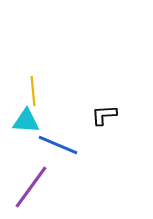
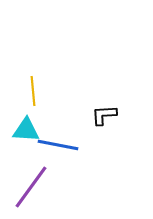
cyan triangle: moved 9 px down
blue line: rotated 12 degrees counterclockwise
